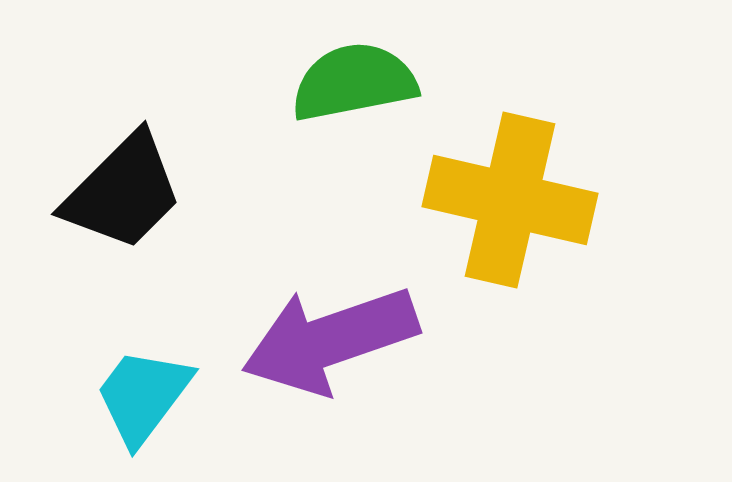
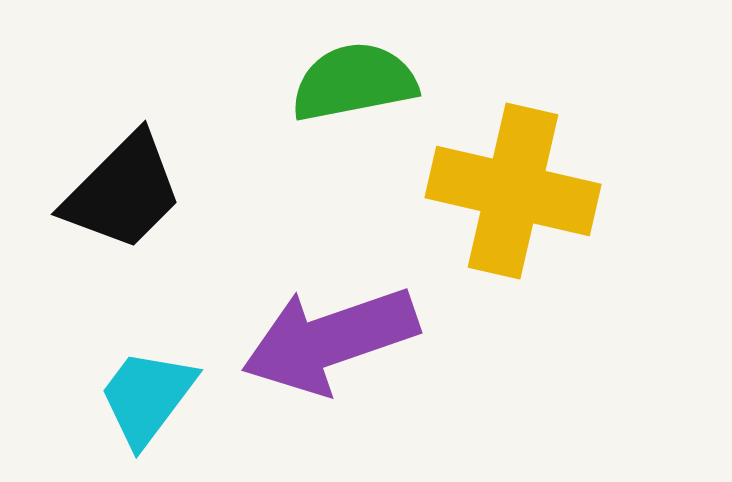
yellow cross: moved 3 px right, 9 px up
cyan trapezoid: moved 4 px right, 1 px down
